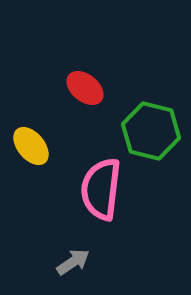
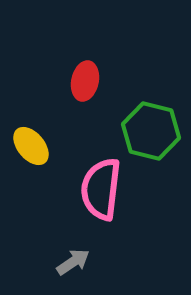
red ellipse: moved 7 px up; rotated 63 degrees clockwise
